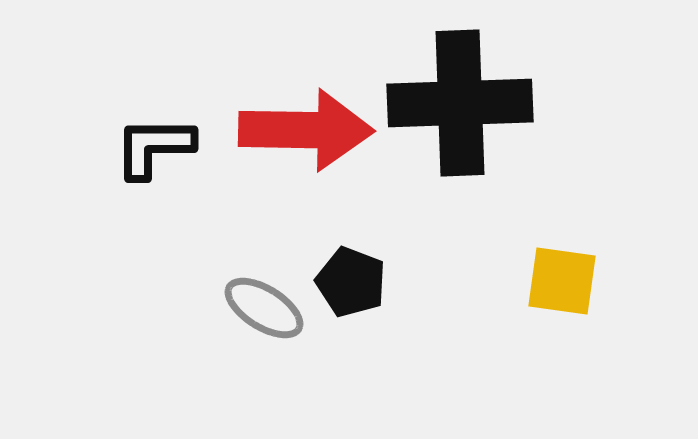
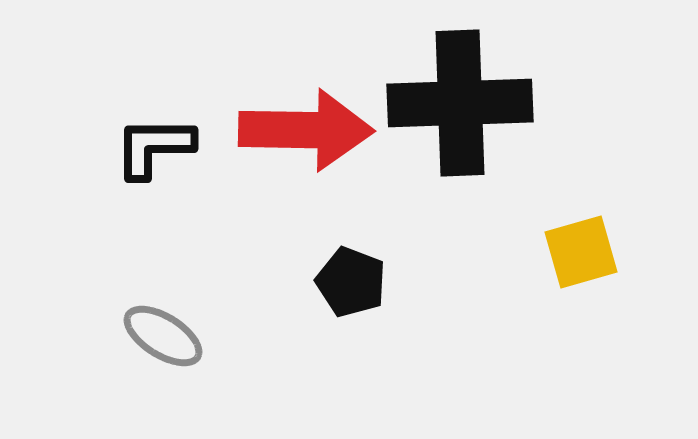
yellow square: moved 19 px right, 29 px up; rotated 24 degrees counterclockwise
gray ellipse: moved 101 px left, 28 px down
